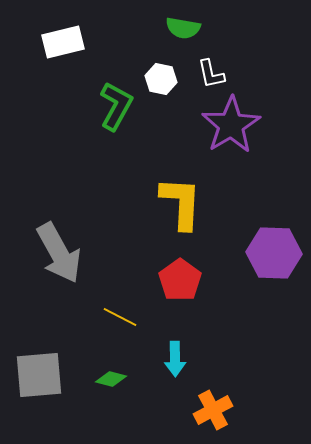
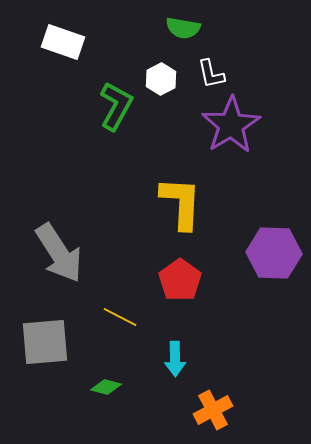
white rectangle: rotated 33 degrees clockwise
white hexagon: rotated 20 degrees clockwise
gray arrow: rotated 4 degrees counterclockwise
gray square: moved 6 px right, 33 px up
green diamond: moved 5 px left, 8 px down
